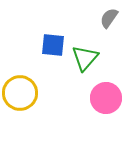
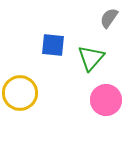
green triangle: moved 6 px right
pink circle: moved 2 px down
